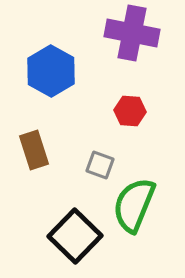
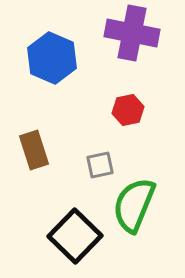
blue hexagon: moved 1 px right, 13 px up; rotated 6 degrees counterclockwise
red hexagon: moved 2 px left, 1 px up; rotated 16 degrees counterclockwise
gray square: rotated 32 degrees counterclockwise
